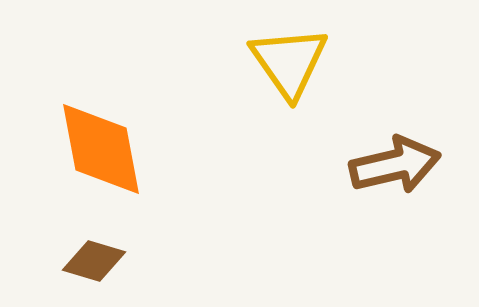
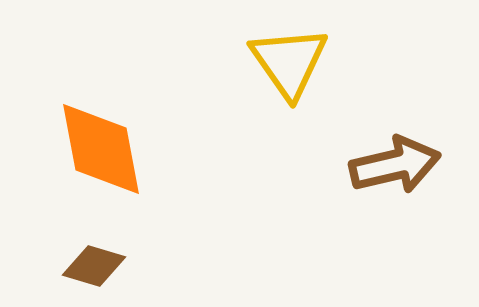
brown diamond: moved 5 px down
